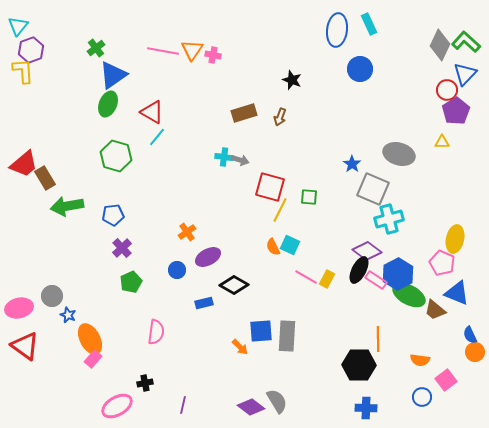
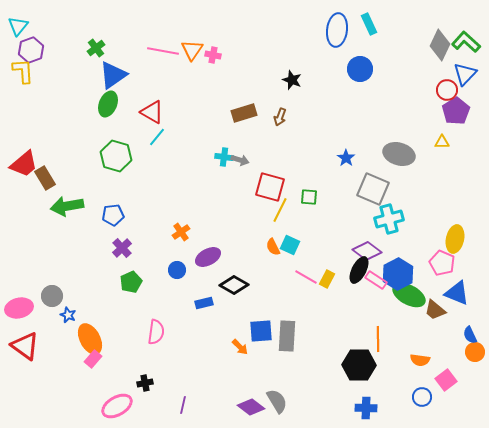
blue star at (352, 164): moved 6 px left, 6 px up
orange cross at (187, 232): moved 6 px left
